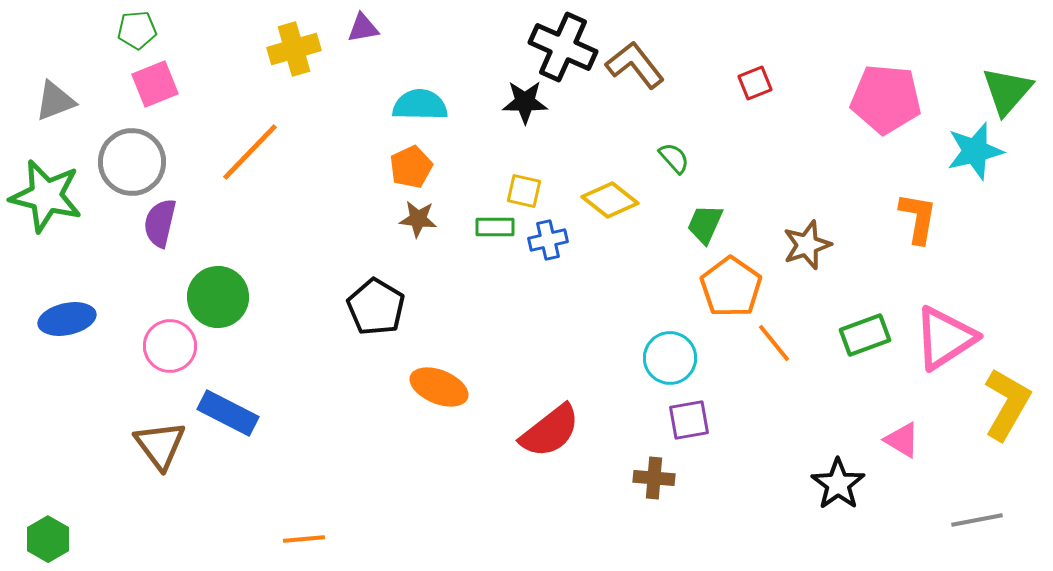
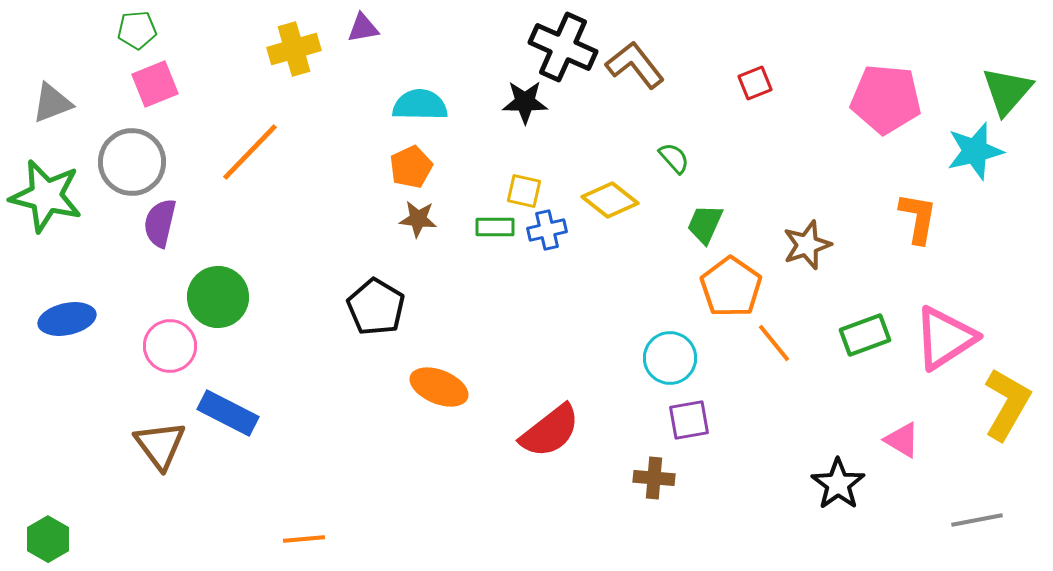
gray triangle at (55, 101): moved 3 px left, 2 px down
blue cross at (548, 240): moved 1 px left, 10 px up
